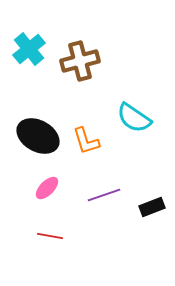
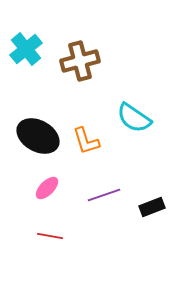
cyan cross: moved 3 px left
